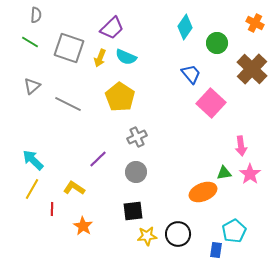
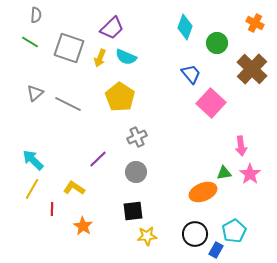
cyan diamond: rotated 15 degrees counterclockwise
gray triangle: moved 3 px right, 7 px down
black circle: moved 17 px right
blue rectangle: rotated 21 degrees clockwise
